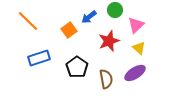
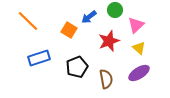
orange square: rotated 21 degrees counterclockwise
black pentagon: rotated 15 degrees clockwise
purple ellipse: moved 4 px right
